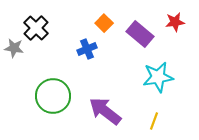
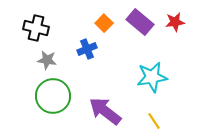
black cross: rotated 30 degrees counterclockwise
purple rectangle: moved 12 px up
gray star: moved 33 px right, 12 px down
cyan star: moved 6 px left
yellow line: rotated 54 degrees counterclockwise
